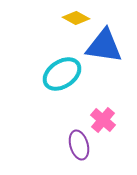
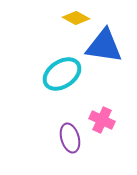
pink cross: moved 1 px left; rotated 15 degrees counterclockwise
purple ellipse: moved 9 px left, 7 px up
